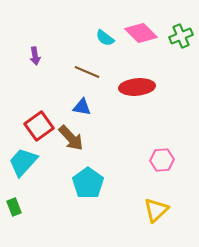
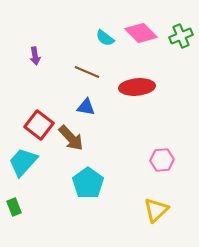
blue triangle: moved 4 px right
red square: moved 1 px up; rotated 16 degrees counterclockwise
